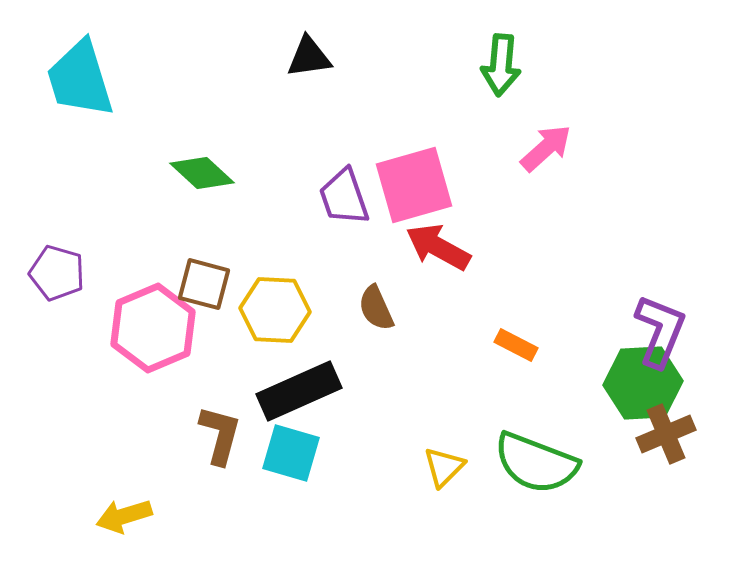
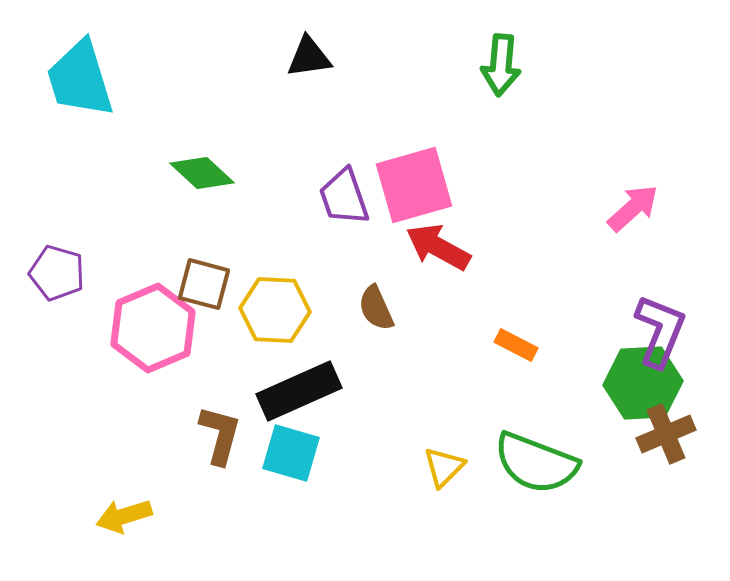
pink arrow: moved 87 px right, 60 px down
